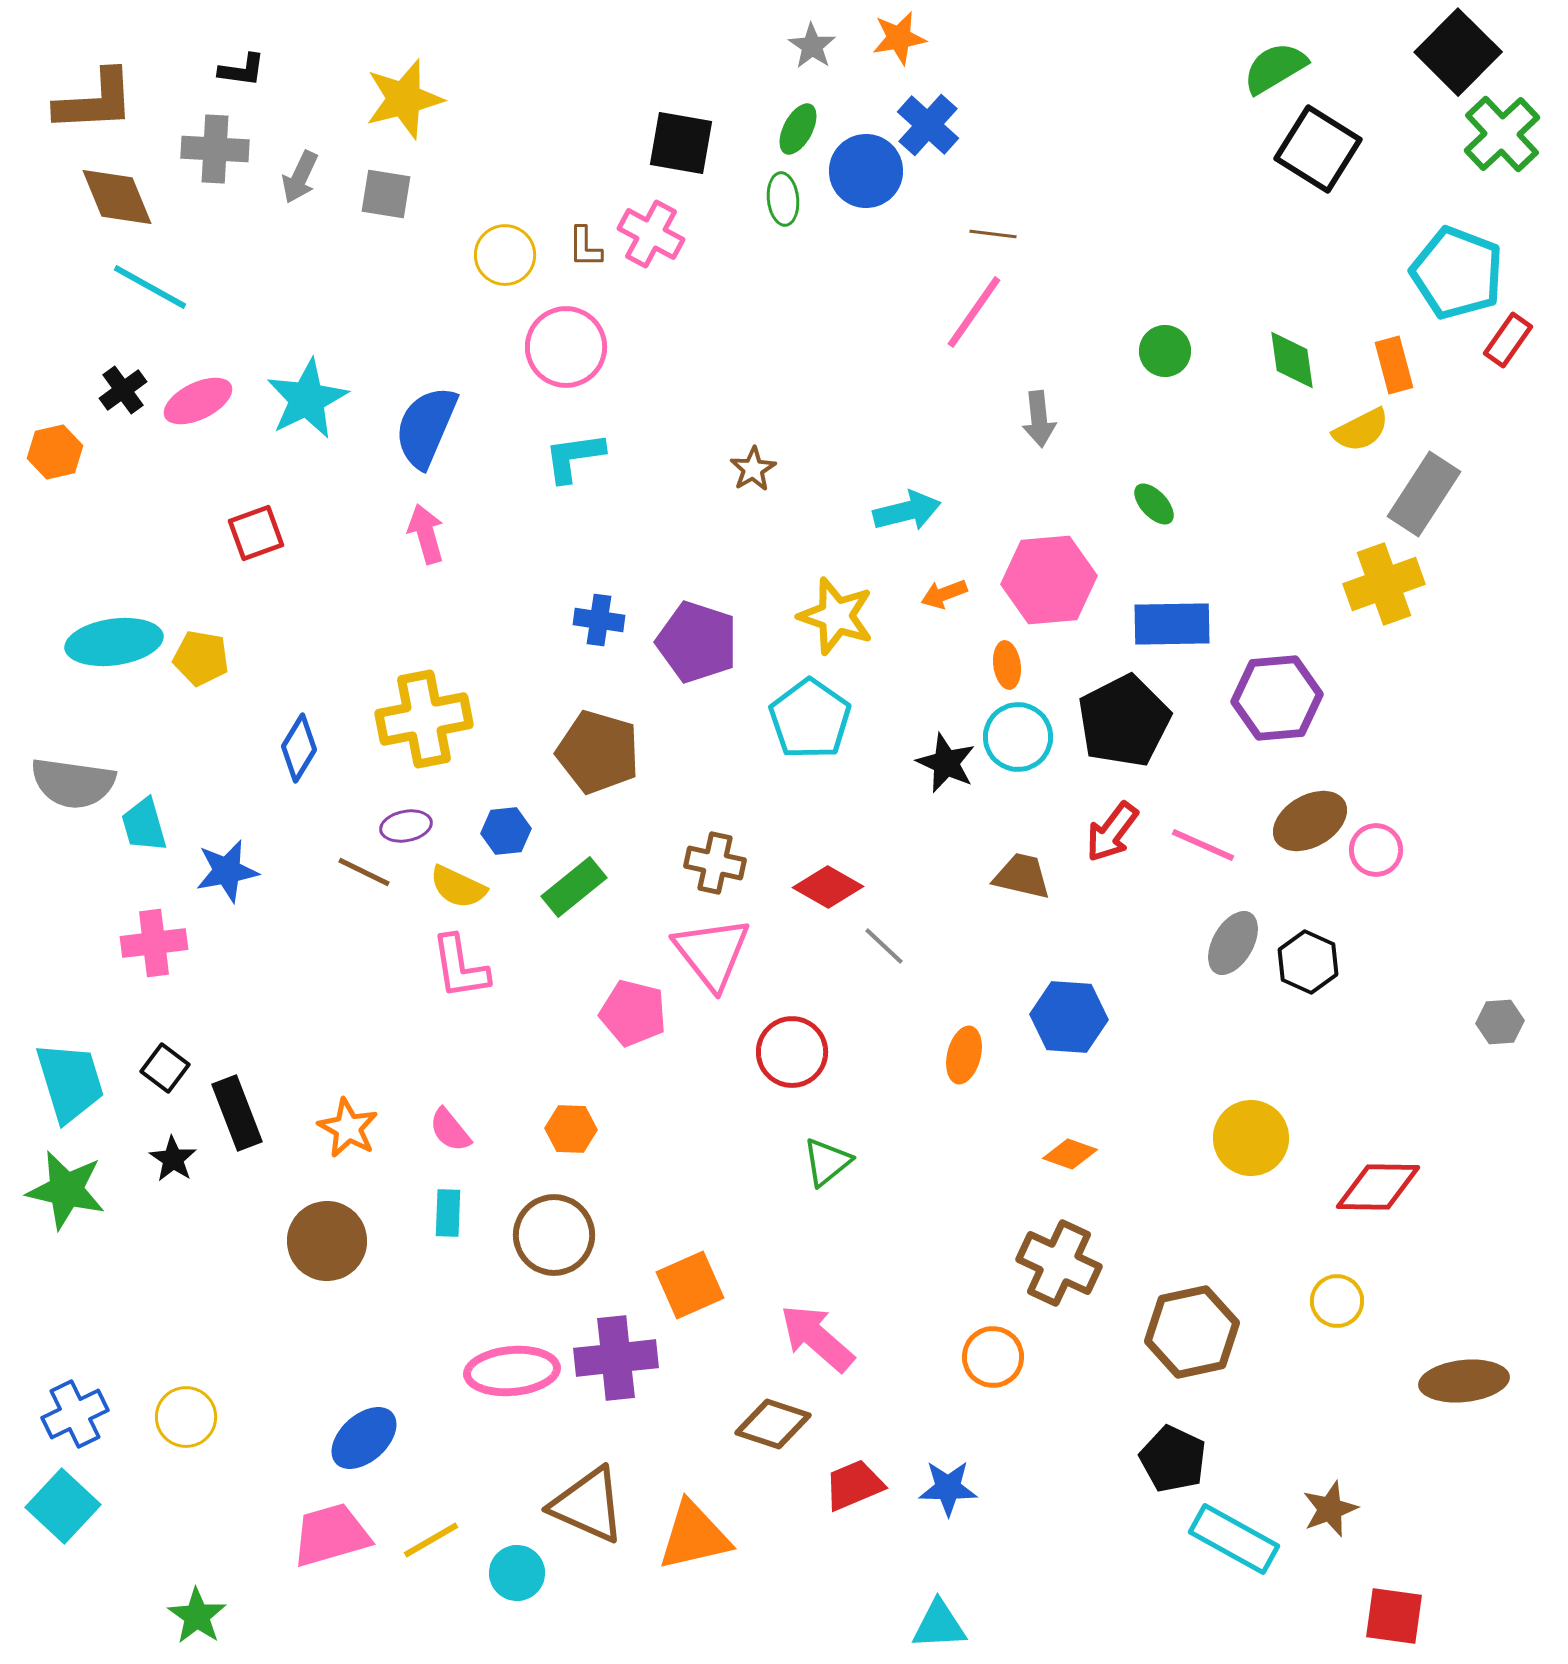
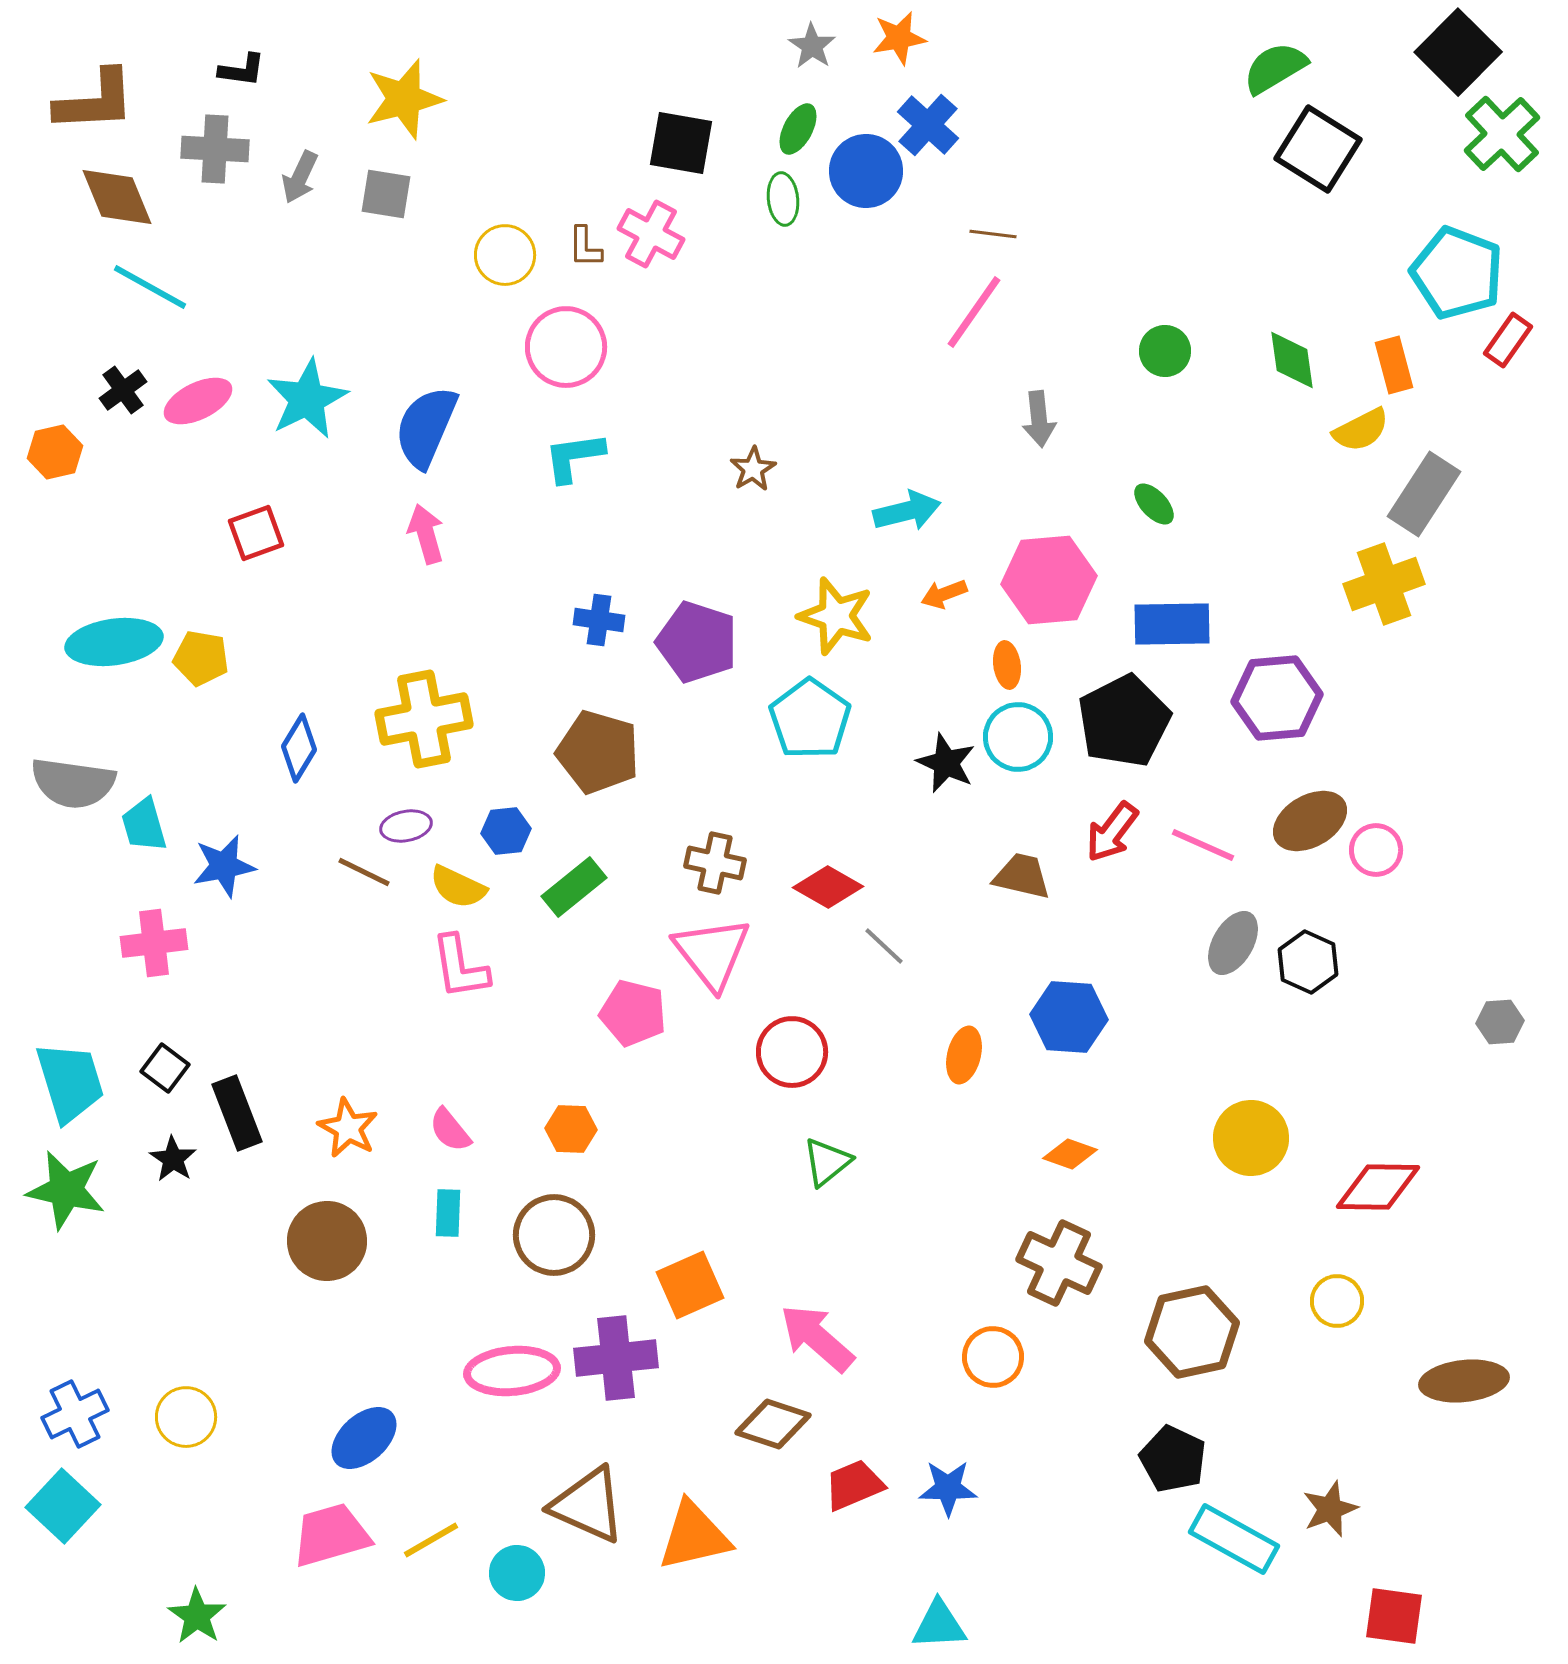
blue star at (227, 871): moved 3 px left, 5 px up
